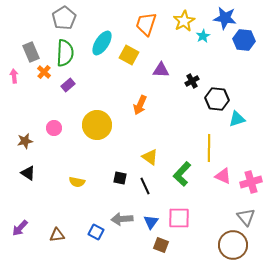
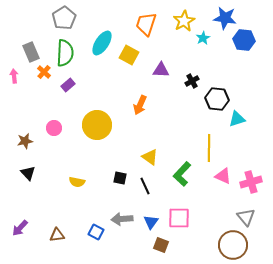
cyan star: moved 2 px down
black triangle: rotated 14 degrees clockwise
